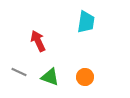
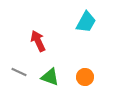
cyan trapezoid: rotated 20 degrees clockwise
